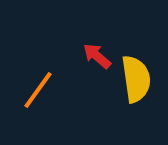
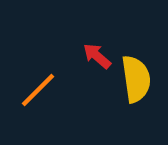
orange line: rotated 9 degrees clockwise
